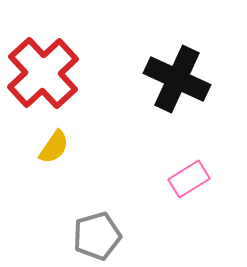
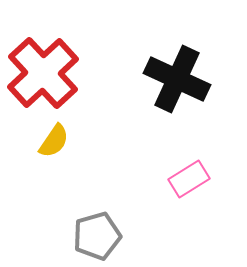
yellow semicircle: moved 6 px up
